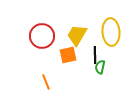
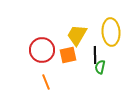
red circle: moved 14 px down
